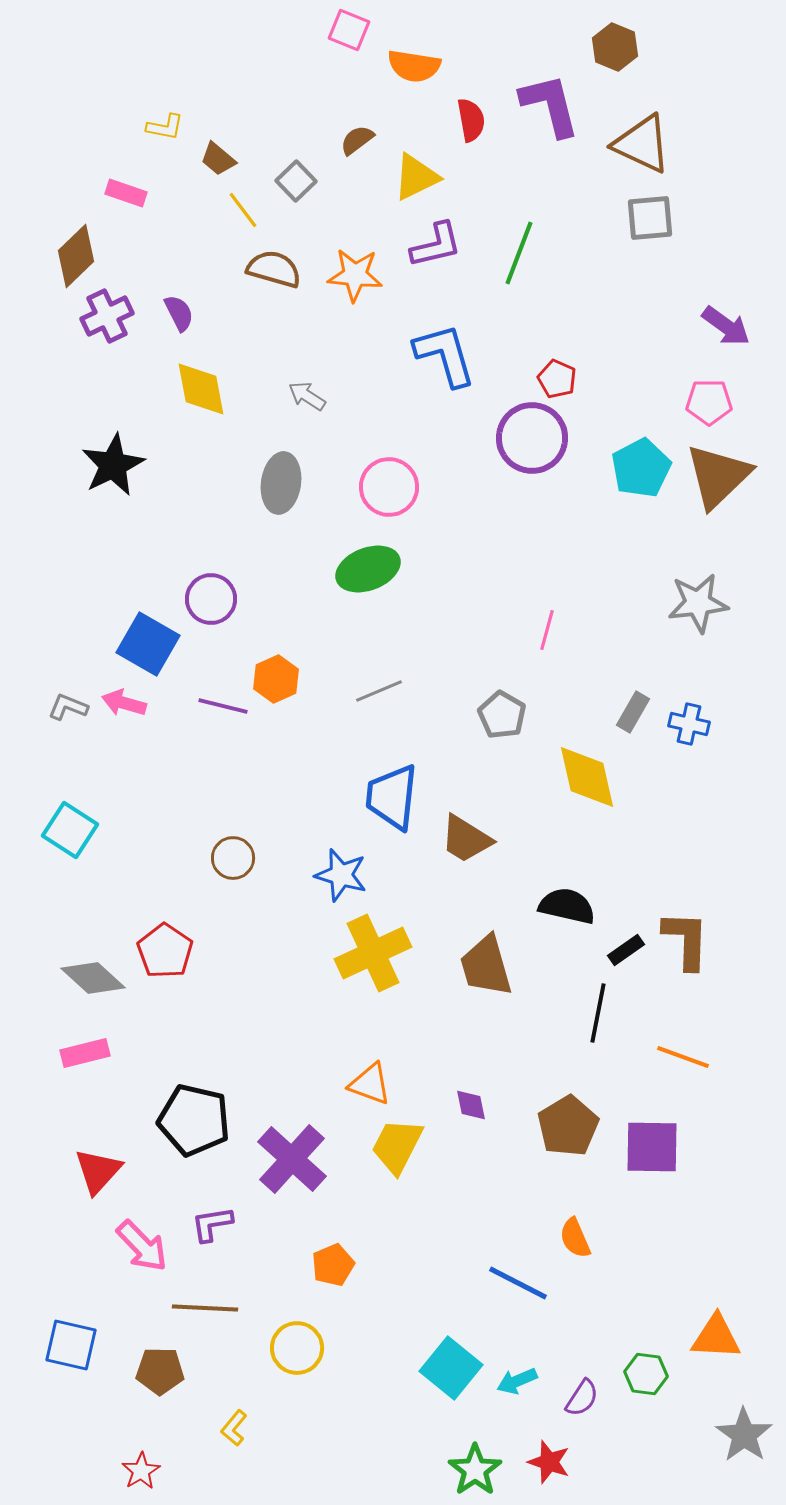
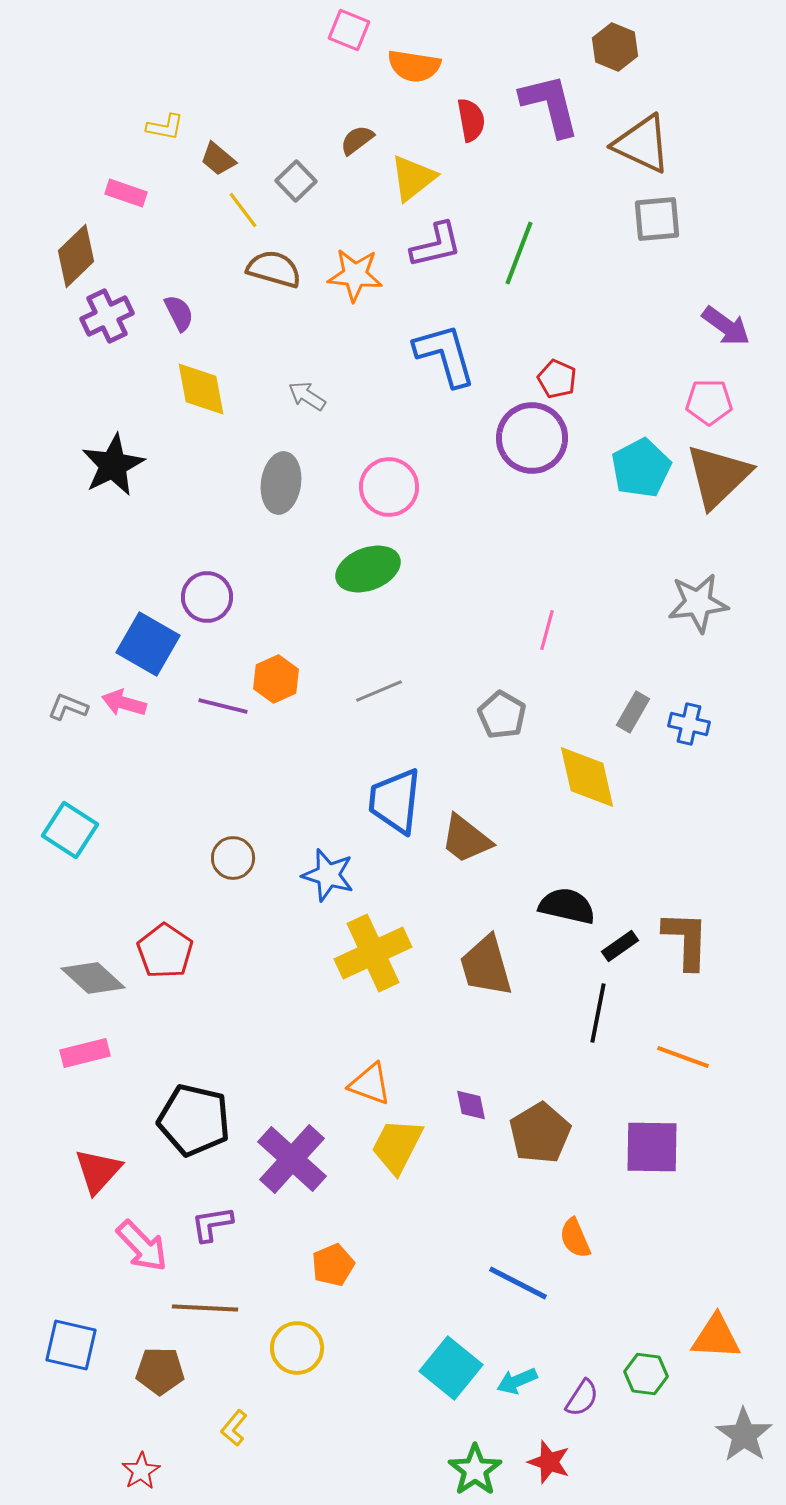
yellow triangle at (416, 177): moved 3 px left, 1 px down; rotated 12 degrees counterclockwise
gray square at (650, 218): moved 7 px right, 1 px down
purple circle at (211, 599): moved 4 px left, 2 px up
blue trapezoid at (392, 797): moved 3 px right, 4 px down
brown trapezoid at (466, 839): rotated 6 degrees clockwise
blue star at (341, 875): moved 13 px left
black rectangle at (626, 950): moved 6 px left, 4 px up
brown pentagon at (568, 1126): moved 28 px left, 7 px down
